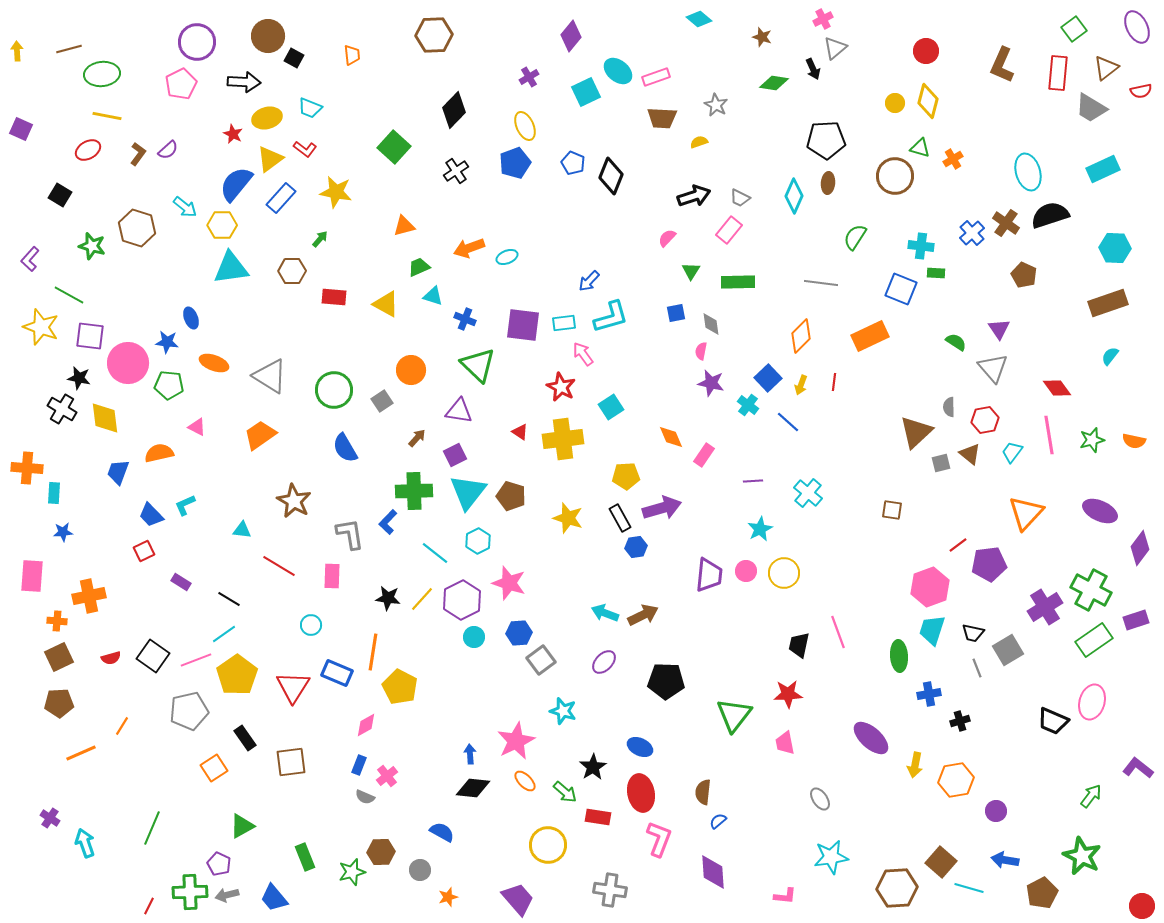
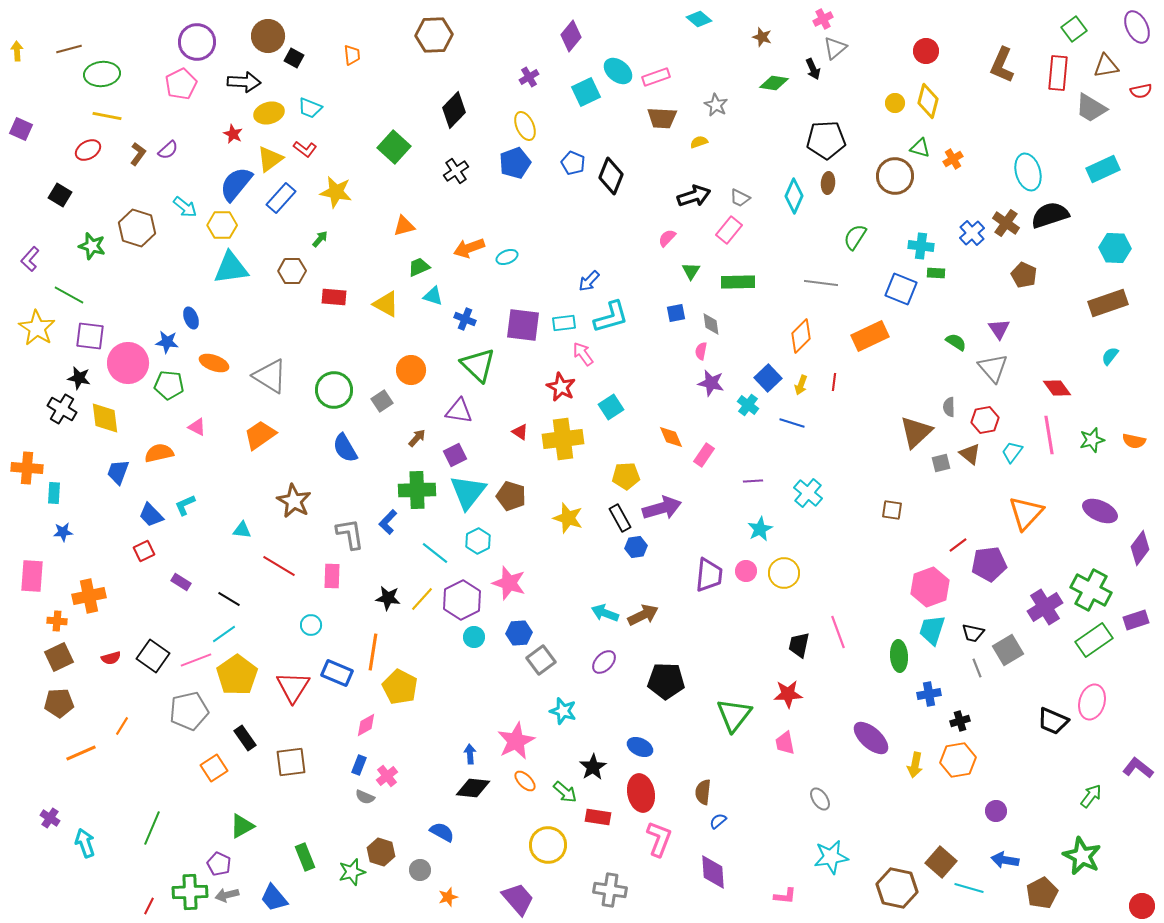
brown triangle at (1106, 68): moved 2 px up; rotated 28 degrees clockwise
yellow ellipse at (267, 118): moved 2 px right, 5 px up
yellow star at (41, 327): moved 4 px left, 1 px down; rotated 12 degrees clockwise
blue line at (788, 422): moved 4 px right, 1 px down; rotated 25 degrees counterclockwise
green cross at (414, 491): moved 3 px right, 1 px up
orange hexagon at (956, 780): moved 2 px right, 20 px up
brown hexagon at (381, 852): rotated 20 degrees clockwise
brown hexagon at (897, 888): rotated 15 degrees clockwise
